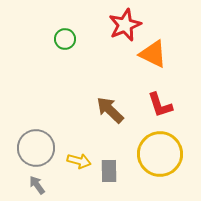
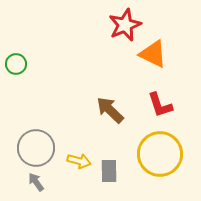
green circle: moved 49 px left, 25 px down
gray arrow: moved 1 px left, 3 px up
